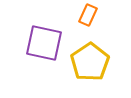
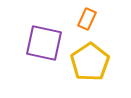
orange rectangle: moved 1 px left, 4 px down
